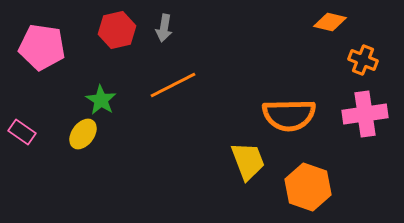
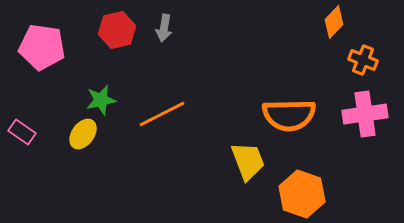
orange diamond: moved 4 px right; rotated 60 degrees counterclockwise
orange line: moved 11 px left, 29 px down
green star: rotated 28 degrees clockwise
orange hexagon: moved 6 px left, 7 px down
